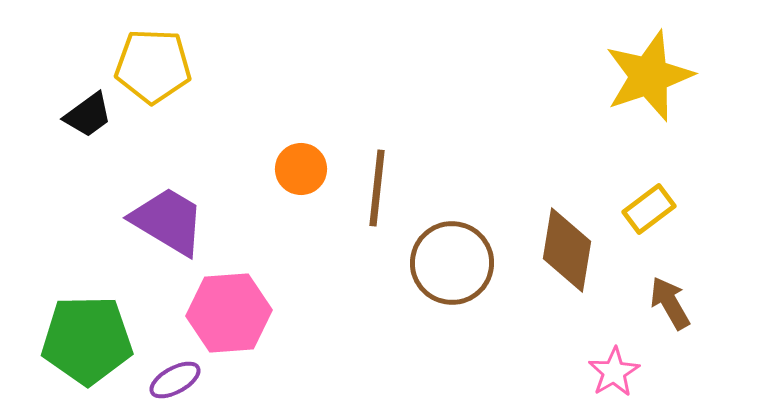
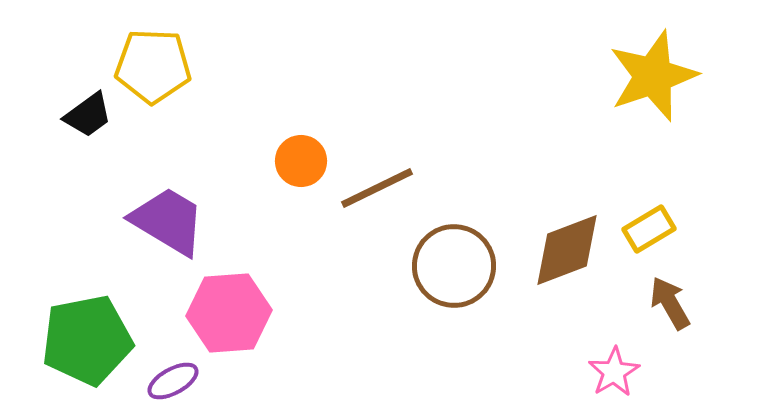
yellow star: moved 4 px right
orange circle: moved 8 px up
brown line: rotated 58 degrees clockwise
yellow rectangle: moved 20 px down; rotated 6 degrees clockwise
brown diamond: rotated 60 degrees clockwise
brown circle: moved 2 px right, 3 px down
green pentagon: rotated 10 degrees counterclockwise
purple ellipse: moved 2 px left, 1 px down
